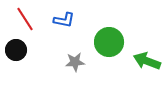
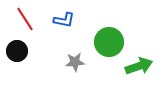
black circle: moved 1 px right, 1 px down
green arrow: moved 8 px left, 5 px down; rotated 140 degrees clockwise
